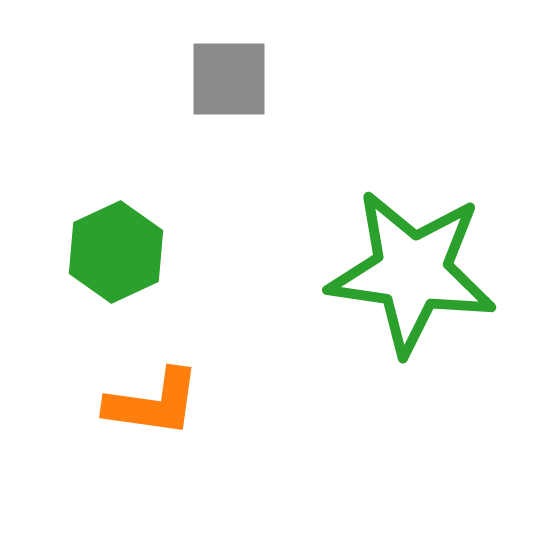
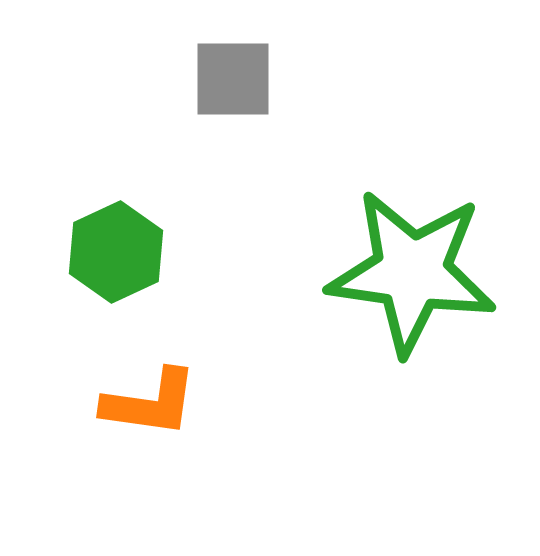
gray square: moved 4 px right
orange L-shape: moved 3 px left
